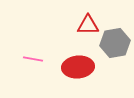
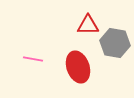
gray hexagon: rotated 20 degrees clockwise
red ellipse: rotated 76 degrees clockwise
